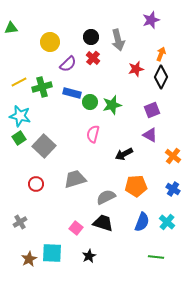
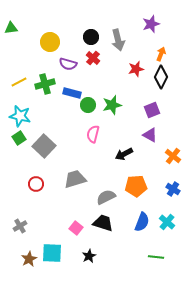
purple star: moved 4 px down
purple semicircle: rotated 60 degrees clockwise
green cross: moved 3 px right, 3 px up
green circle: moved 2 px left, 3 px down
gray cross: moved 4 px down
